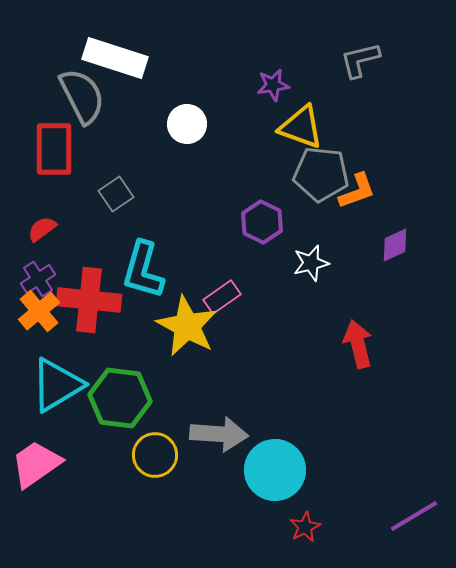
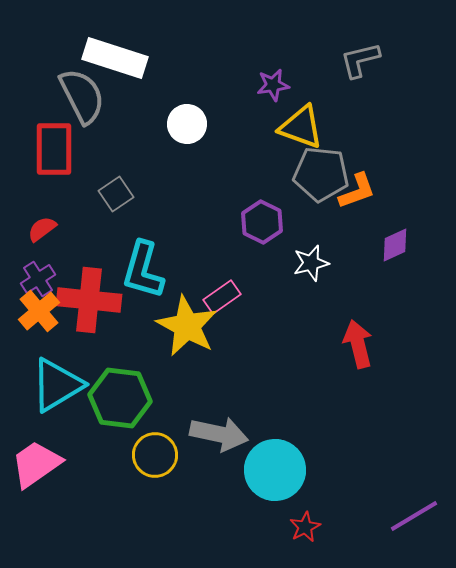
gray arrow: rotated 8 degrees clockwise
